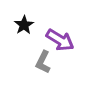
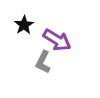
purple arrow: moved 3 px left
